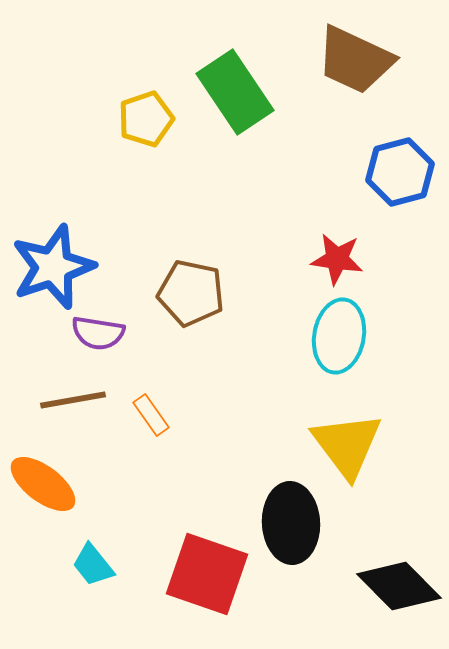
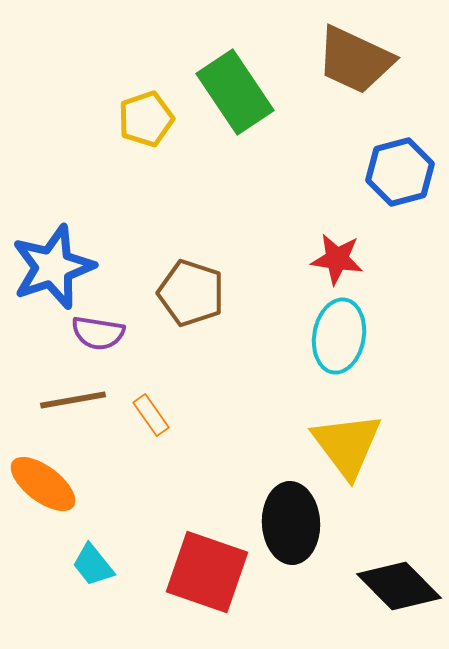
brown pentagon: rotated 6 degrees clockwise
red square: moved 2 px up
